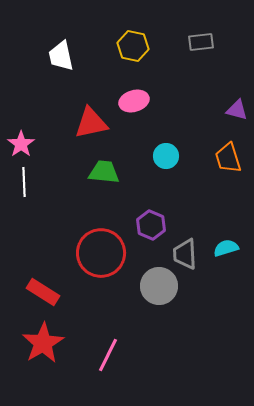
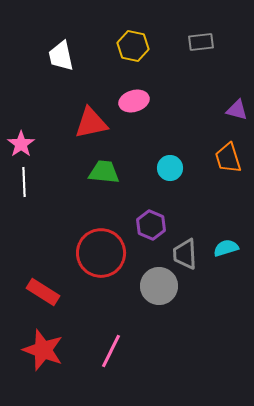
cyan circle: moved 4 px right, 12 px down
red star: moved 7 px down; rotated 21 degrees counterclockwise
pink line: moved 3 px right, 4 px up
